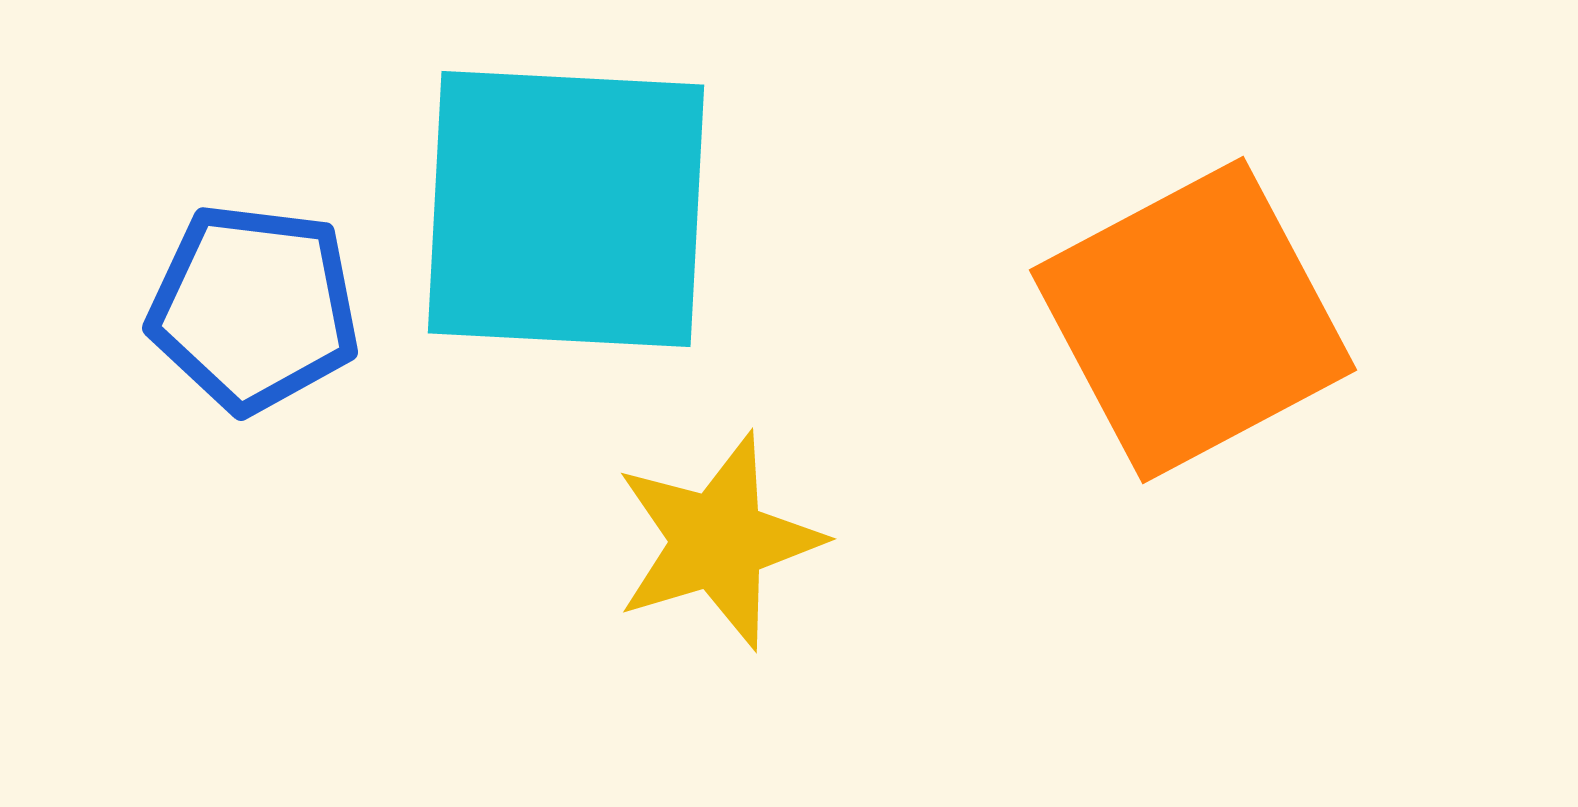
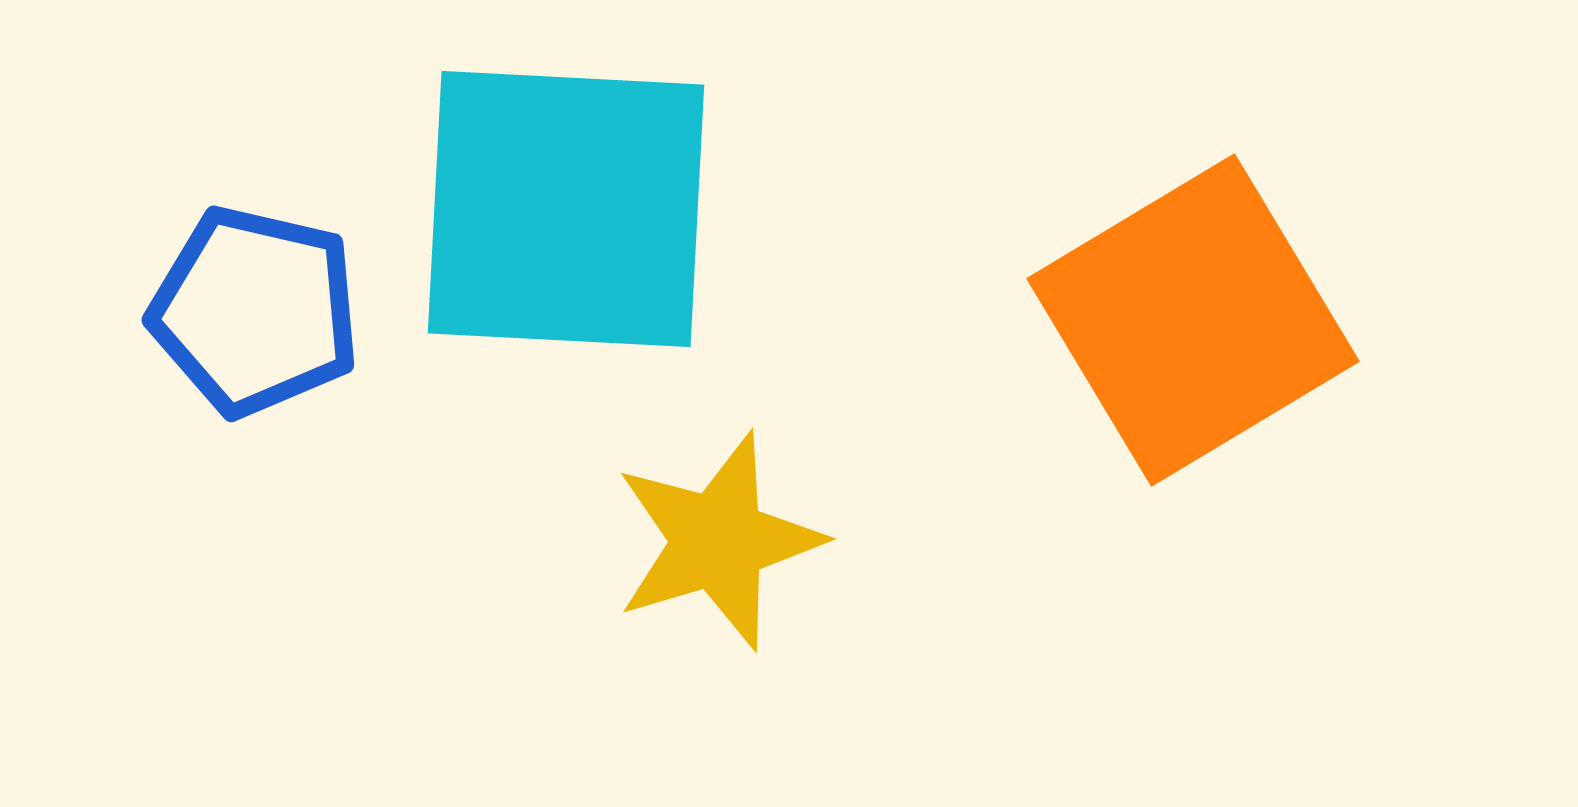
blue pentagon: moved 1 px right, 3 px down; rotated 6 degrees clockwise
orange square: rotated 3 degrees counterclockwise
